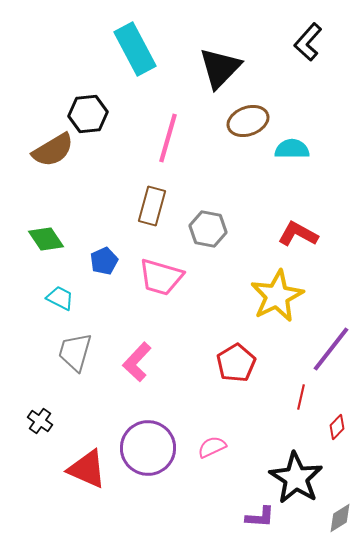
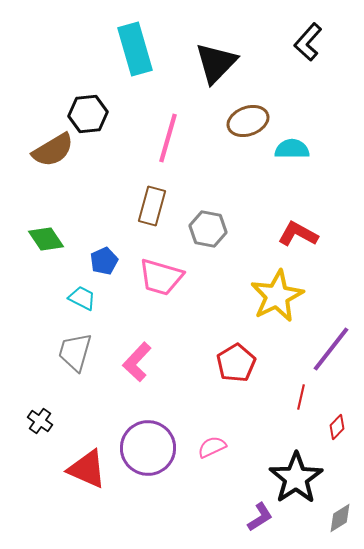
cyan rectangle: rotated 12 degrees clockwise
black triangle: moved 4 px left, 5 px up
cyan trapezoid: moved 22 px right
black star: rotated 6 degrees clockwise
purple L-shape: rotated 36 degrees counterclockwise
